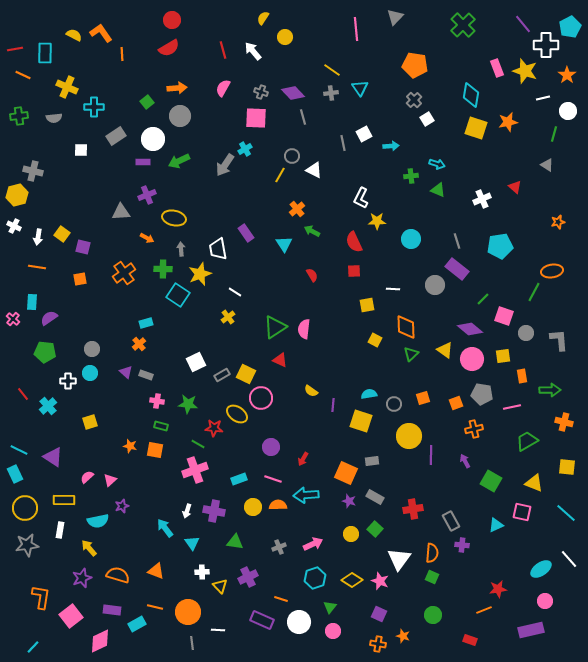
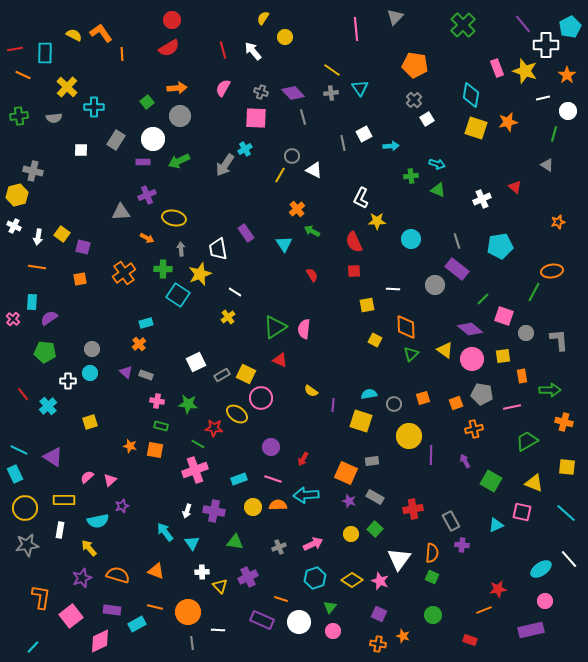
yellow cross at (67, 87): rotated 20 degrees clockwise
gray rectangle at (116, 136): moved 4 px down; rotated 24 degrees counterclockwise
cyan arrow at (165, 528): moved 4 px down
